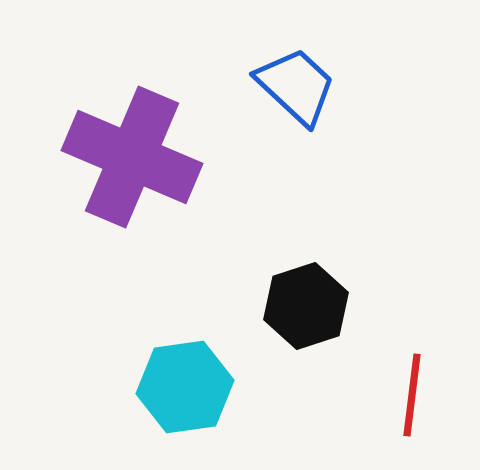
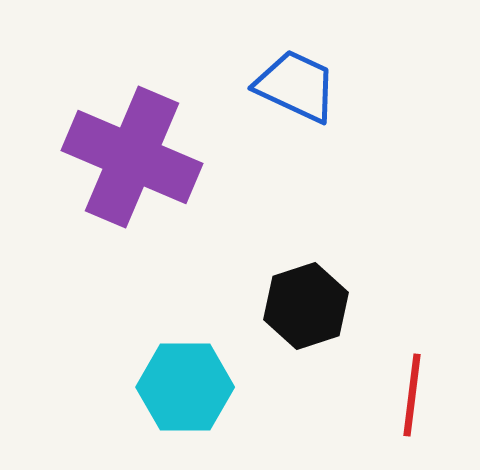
blue trapezoid: rotated 18 degrees counterclockwise
cyan hexagon: rotated 8 degrees clockwise
